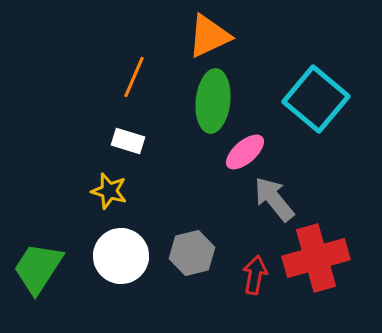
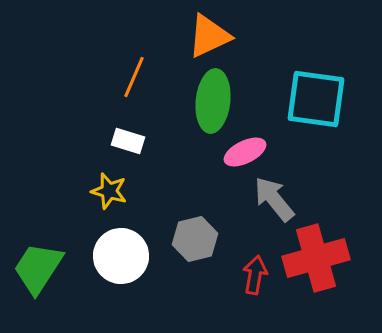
cyan square: rotated 32 degrees counterclockwise
pink ellipse: rotated 15 degrees clockwise
gray hexagon: moved 3 px right, 14 px up
